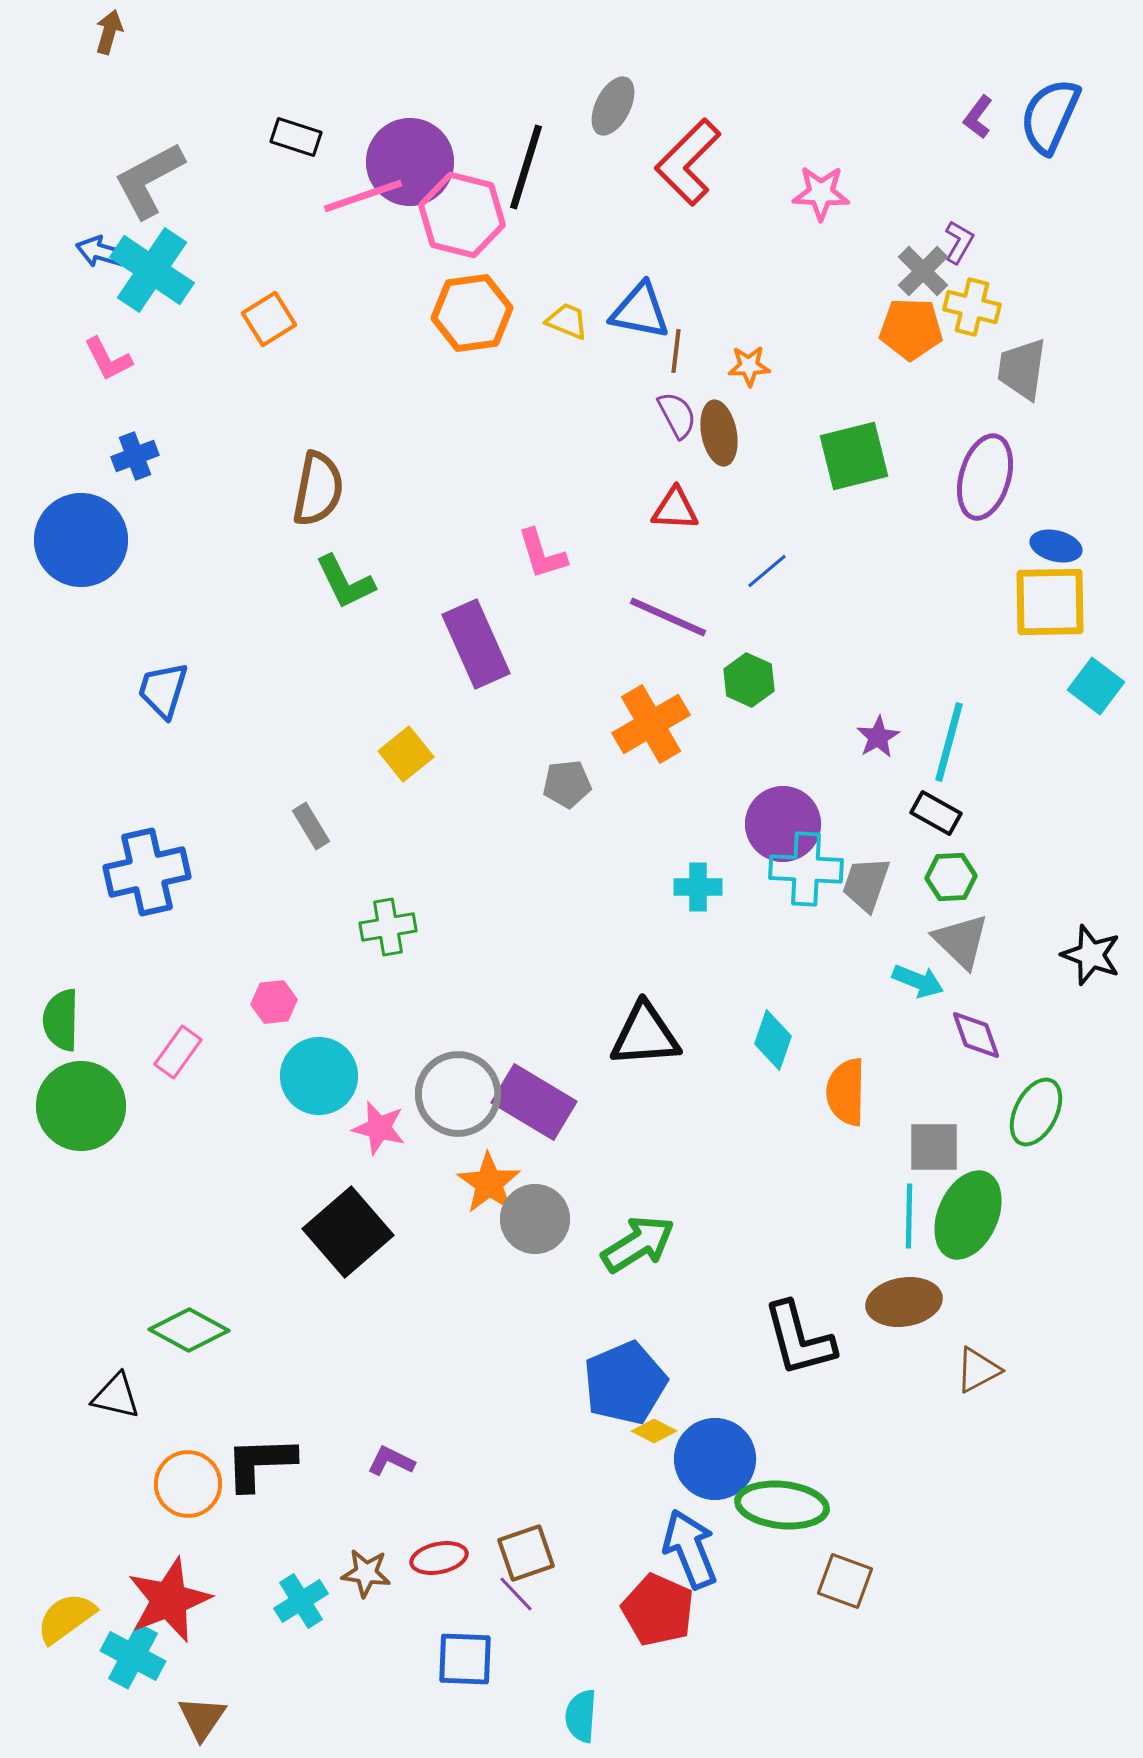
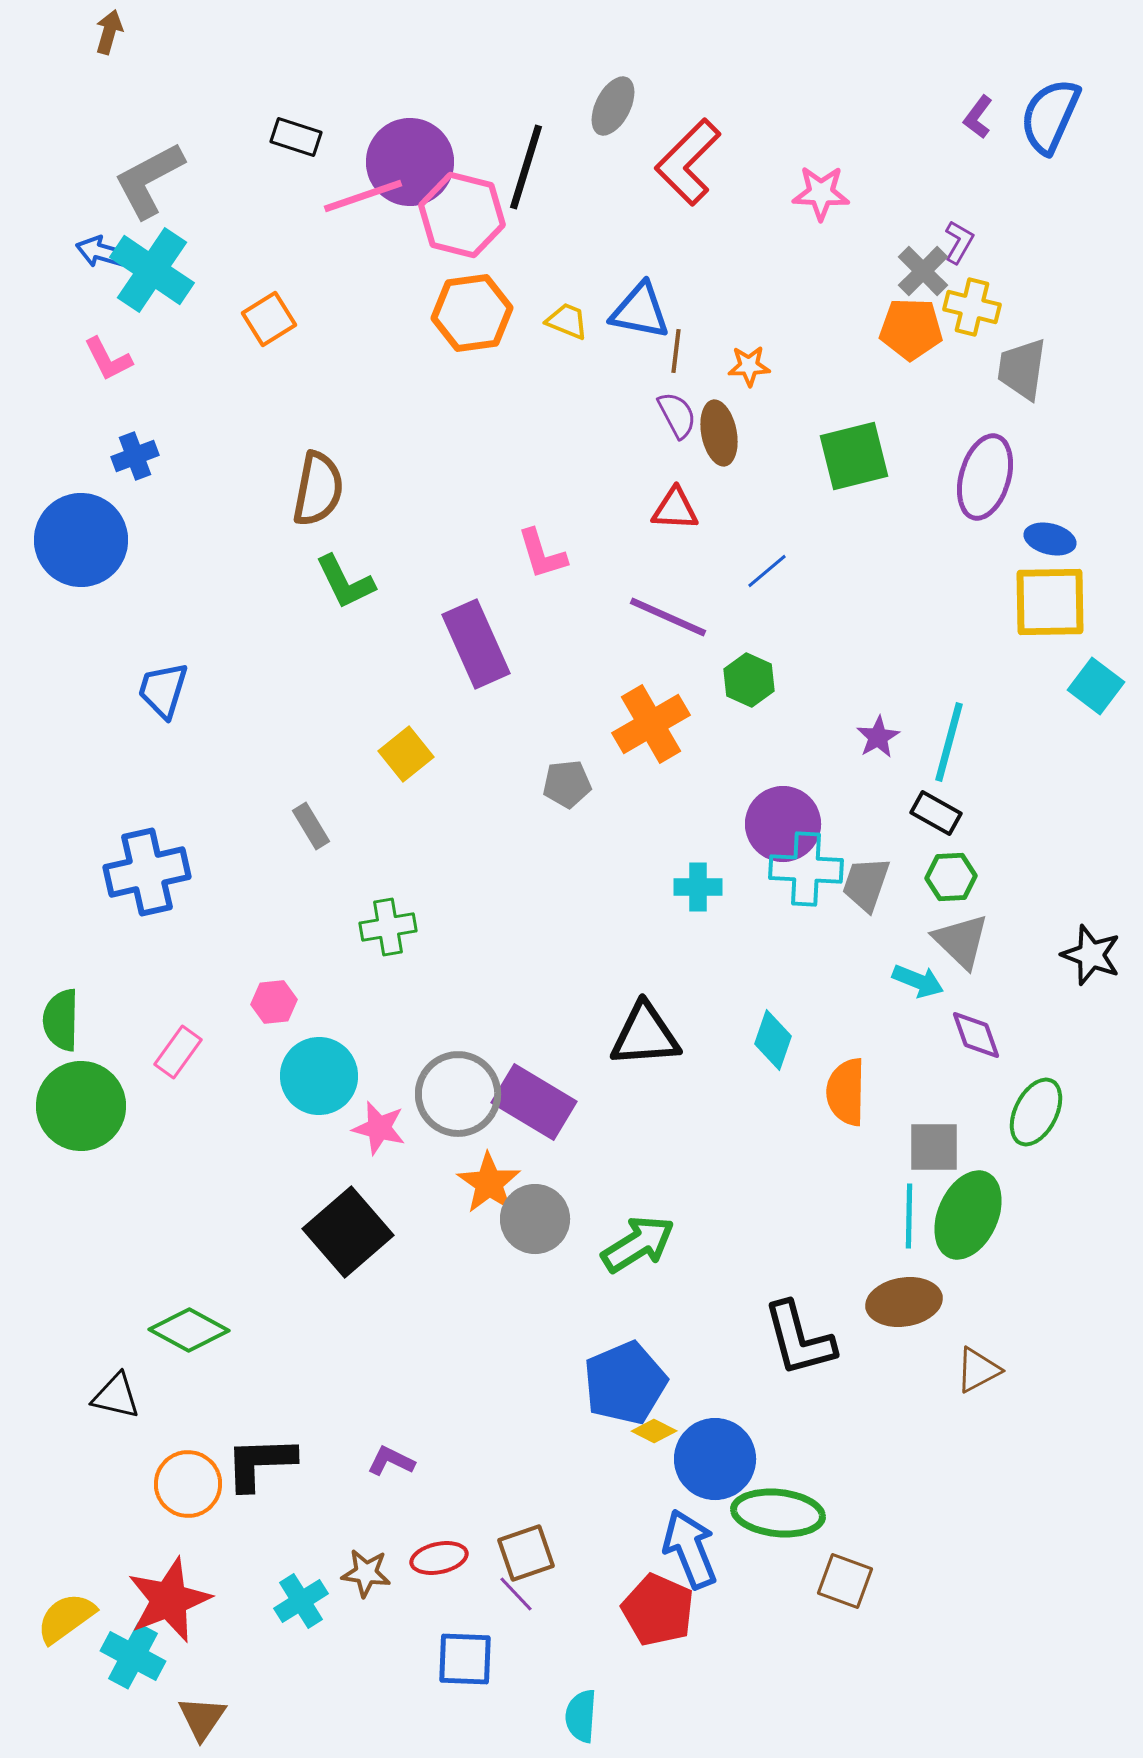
blue ellipse at (1056, 546): moved 6 px left, 7 px up
green ellipse at (782, 1505): moved 4 px left, 8 px down
